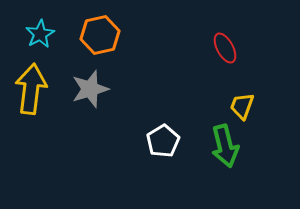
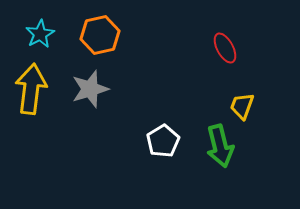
green arrow: moved 5 px left
